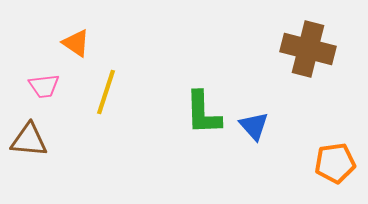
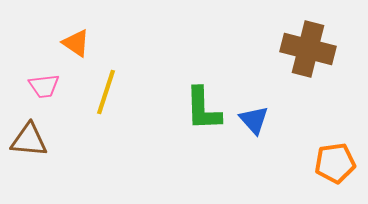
green L-shape: moved 4 px up
blue triangle: moved 6 px up
